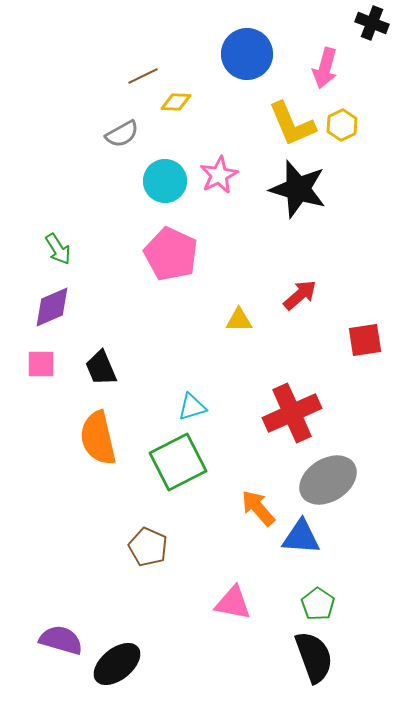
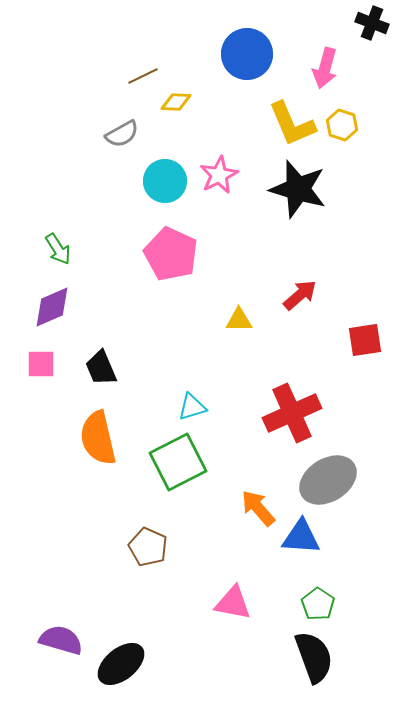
yellow hexagon: rotated 16 degrees counterclockwise
black ellipse: moved 4 px right
